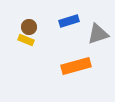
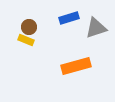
blue rectangle: moved 3 px up
gray triangle: moved 2 px left, 6 px up
